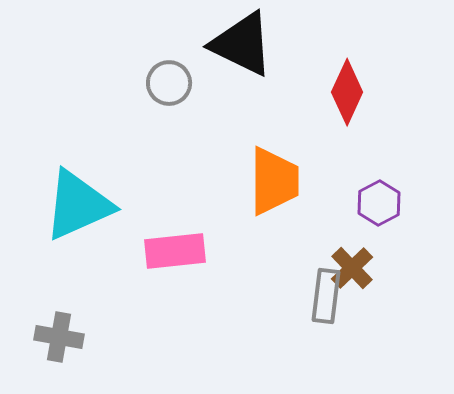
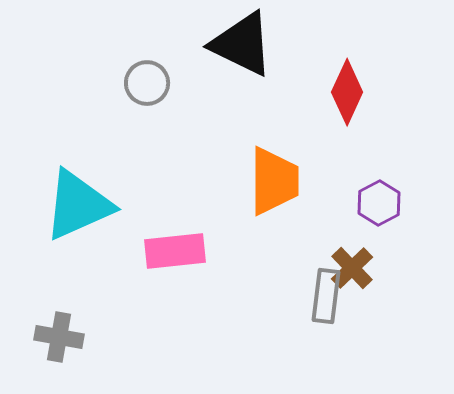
gray circle: moved 22 px left
